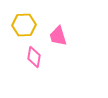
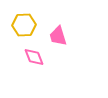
pink diamond: rotated 30 degrees counterclockwise
